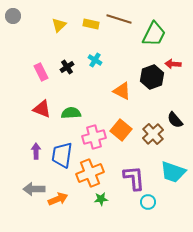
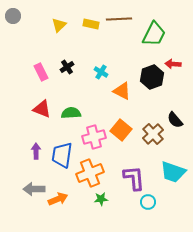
brown line: rotated 20 degrees counterclockwise
cyan cross: moved 6 px right, 12 px down
